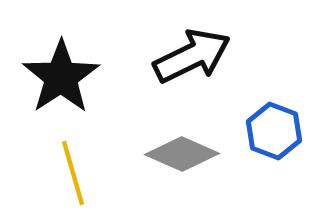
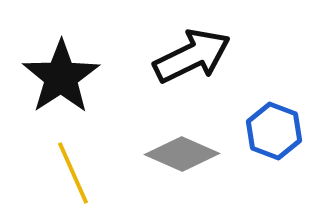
yellow line: rotated 8 degrees counterclockwise
